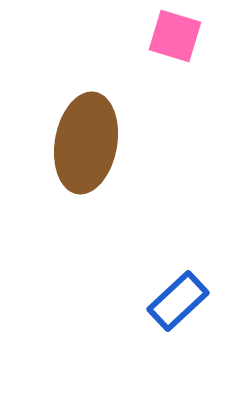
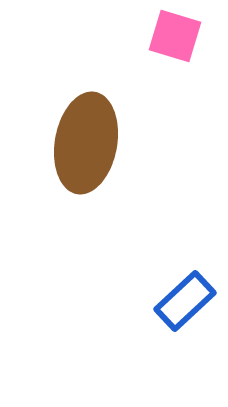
blue rectangle: moved 7 px right
